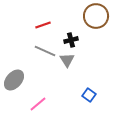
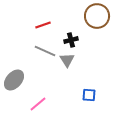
brown circle: moved 1 px right
blue square: rotated 32 degrees counterclockwise
